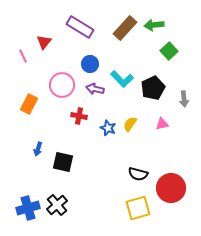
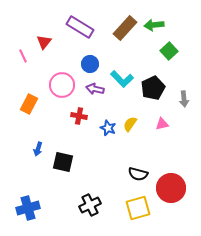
black cross: moved 33 px right; rotated 15 degrees clockwise
